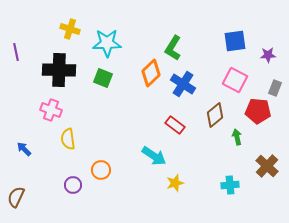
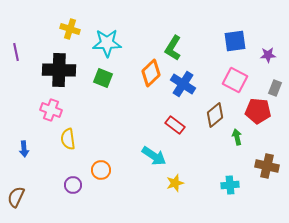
blue arrow: rotated 140 degrees counterclockwise
brown cross: rotated 30 degrees counterclockwise
